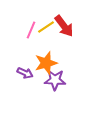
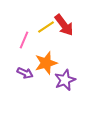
red arrow: moved 1 px up
pink line: moved 7 px left, 10 px down
purple star: moved 10 px right; rotated 25 degrees counterclockwise
